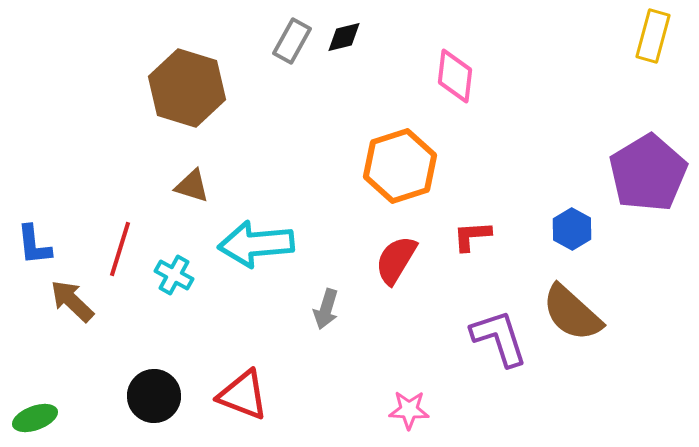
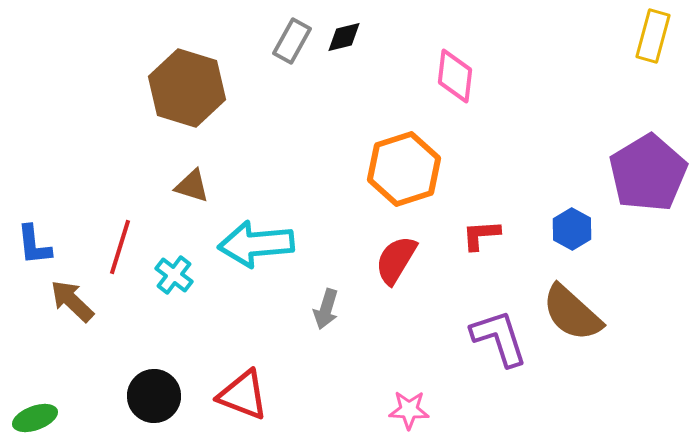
orange hexagon: moved 4 px right, 3 px down
red L-shape: moved 9 px right, 1 px up
red line: moved 2 px up
cyan cross: rotated 9 degrees clockwise
